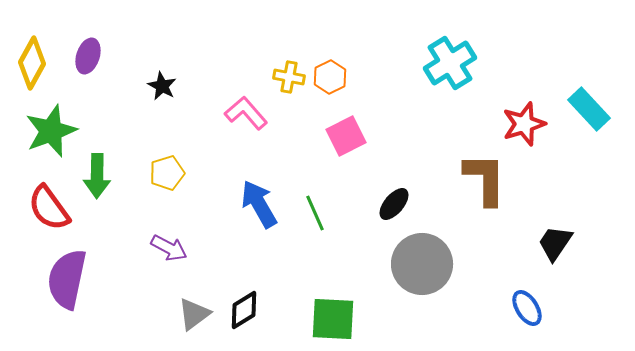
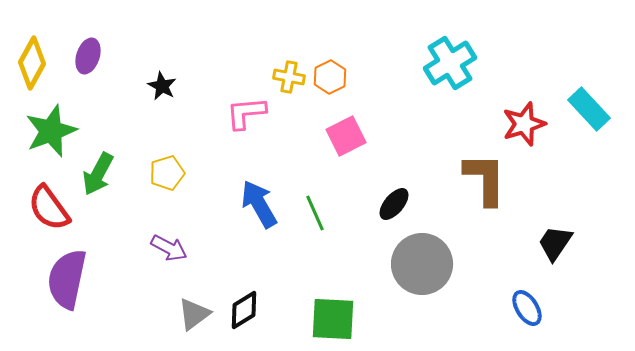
pink L-shape: rotated 54 degrees counterclockwise
green arrow: moved 1 px right, 2 px up; rotated 27 degrees clockwise
